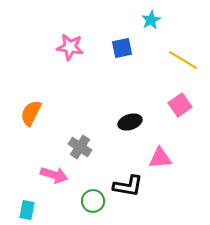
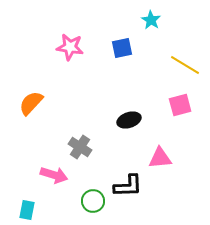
cyan star: rotated 12 degrees counterclockwise
yellow line: moved 2 px right, 5 px down
pink square: rotated 20 degrees clockwise
orange semicircle: moved 10 px up; rotated 16 degrees clockwise
black ellipse: moved 1 px left, 2 px up
black L-shape: rotated 12 degrees counterclockwise
